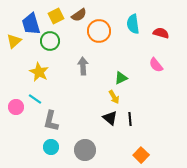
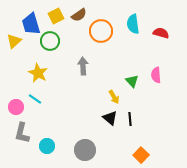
orange circle: moved 2 px right
pink semicircle: moved 10 px down; rotated 35 degrees clockwise
yellow star: moved 1 px left, 1 px down
green triangle: moved 11 px right, 3 px down; rotated 48 degrees counterclockwise
gray L-shape: moved 29 px left, 12 px down
cyan circle: moved 4 px left, 1 px up
